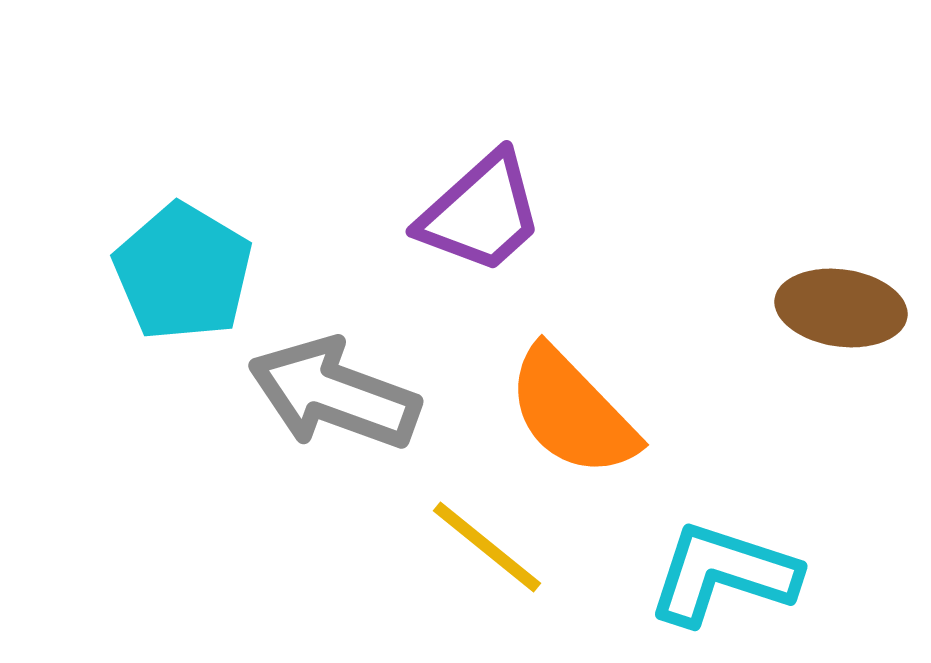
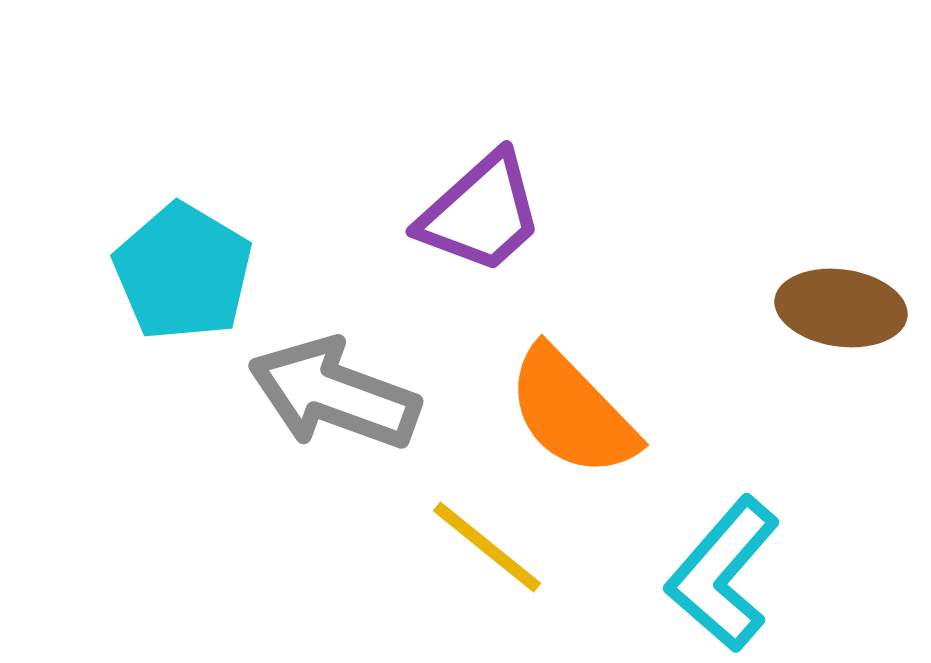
cyan L-shape: rotated 67 degrees counterclockwise
